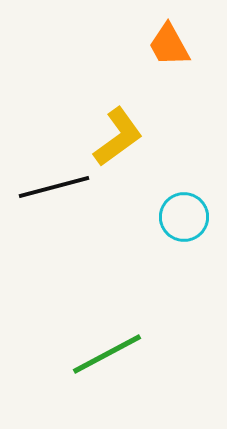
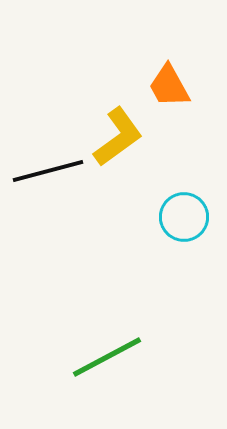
orange trapezoid: moved 41 px down
black line: moved 6 px left, 16 px up
green line: moved 3 px down
